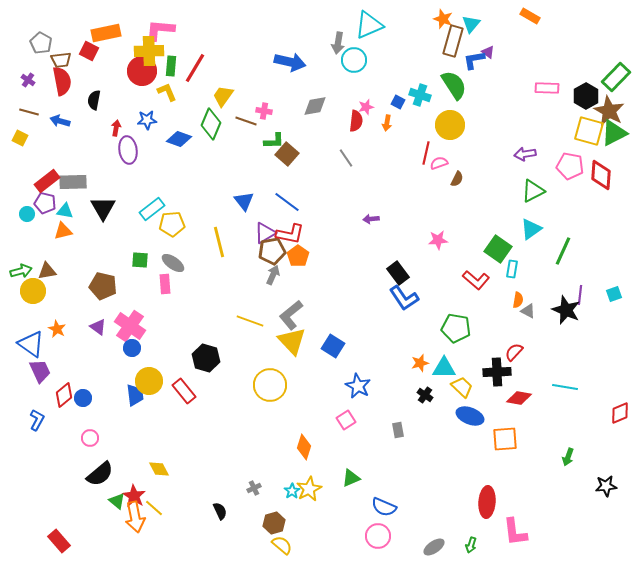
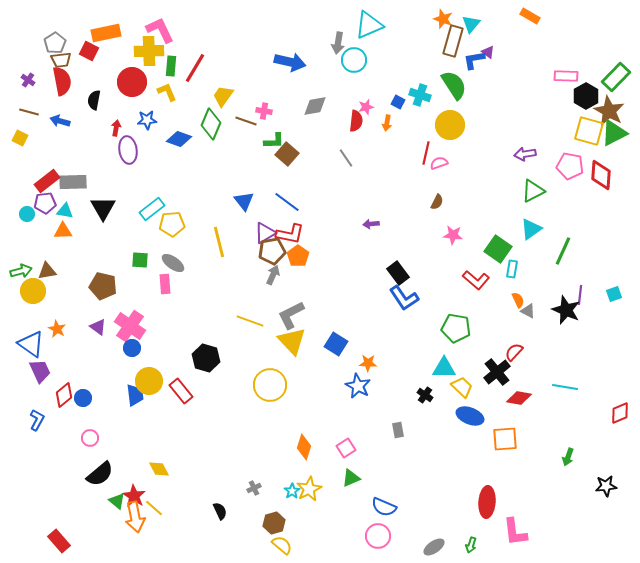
pink L-shape at (160, 30): rotated 60 degrees clockwise
gray pentagon at (41, 43): moved 14 px right; rotated 10 degrees clockwise
red circle at (142, 71): moved 10 px left, 11 px down
pink rectangle at (547, 88): moved 19 px right, 12 px up
brown semicircle at (457, 179): moved 20 px left, 23 px down
purple pentagon at (45, 203): rotated 20 degrees counterclockwise
purple arrow at (371, 219): moved 5 px down
orange triangle at (63, 231): rotated 12 degrees clockwise
pink star at (438, 240): moved 15 px right, 5 px up; rotated 12 degrees clockwise
orange semicircle at (518, 300): rotated 35 degrees counterclockwise
gray L-shape at (291, 315): rotated 12 degrees clockwise
blue square at (333, 346): moved 3 px right, 2 px up
orange star at (420, 363): moved 52 px left; rotated 18 degrees clockwise
black cross at (497, 372): rotated 36 degrees counterclockwise
red rectangle at (184, 391): moved 3 px left
pink square at (346, 420): moved 28 px down
